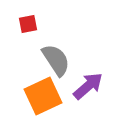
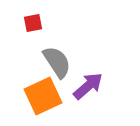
red square: moved 5 px right, 1 px up
gray semicircle: moved 1 px right, 2 px down
